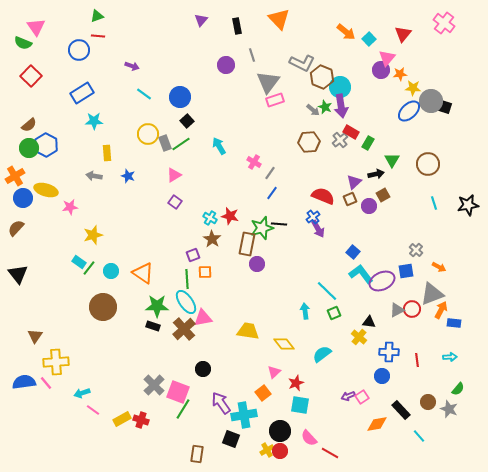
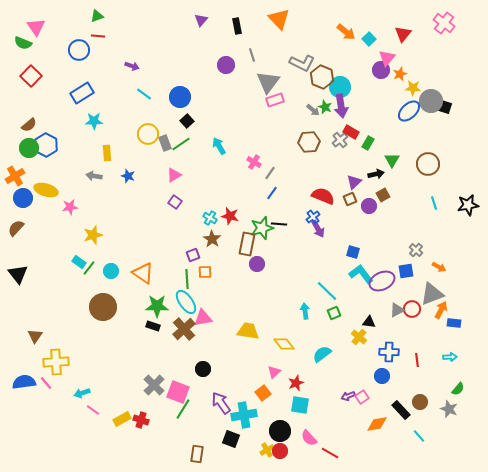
orange star at (400, 74): rotated 16 degrees counterclockwise
blue square at (353, 252): rotated 24 degrees counterclockwise
brown circle at (428, 402): moved 8 px left
